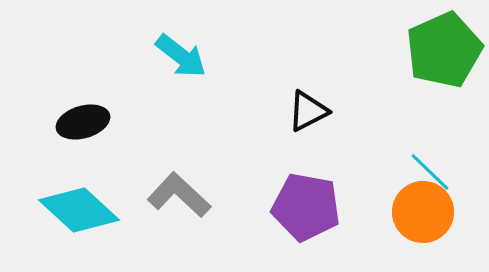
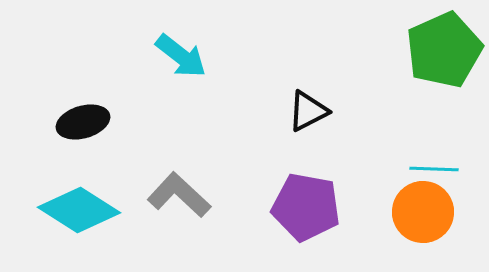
cyan line: moved 4 px right, 3 px up; rotated 42 degrees counterclockwise
cyan diamond: rotated 10 degrees counterclockwise
